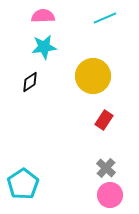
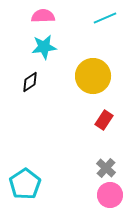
cyan pentagon: moved 2 px right
